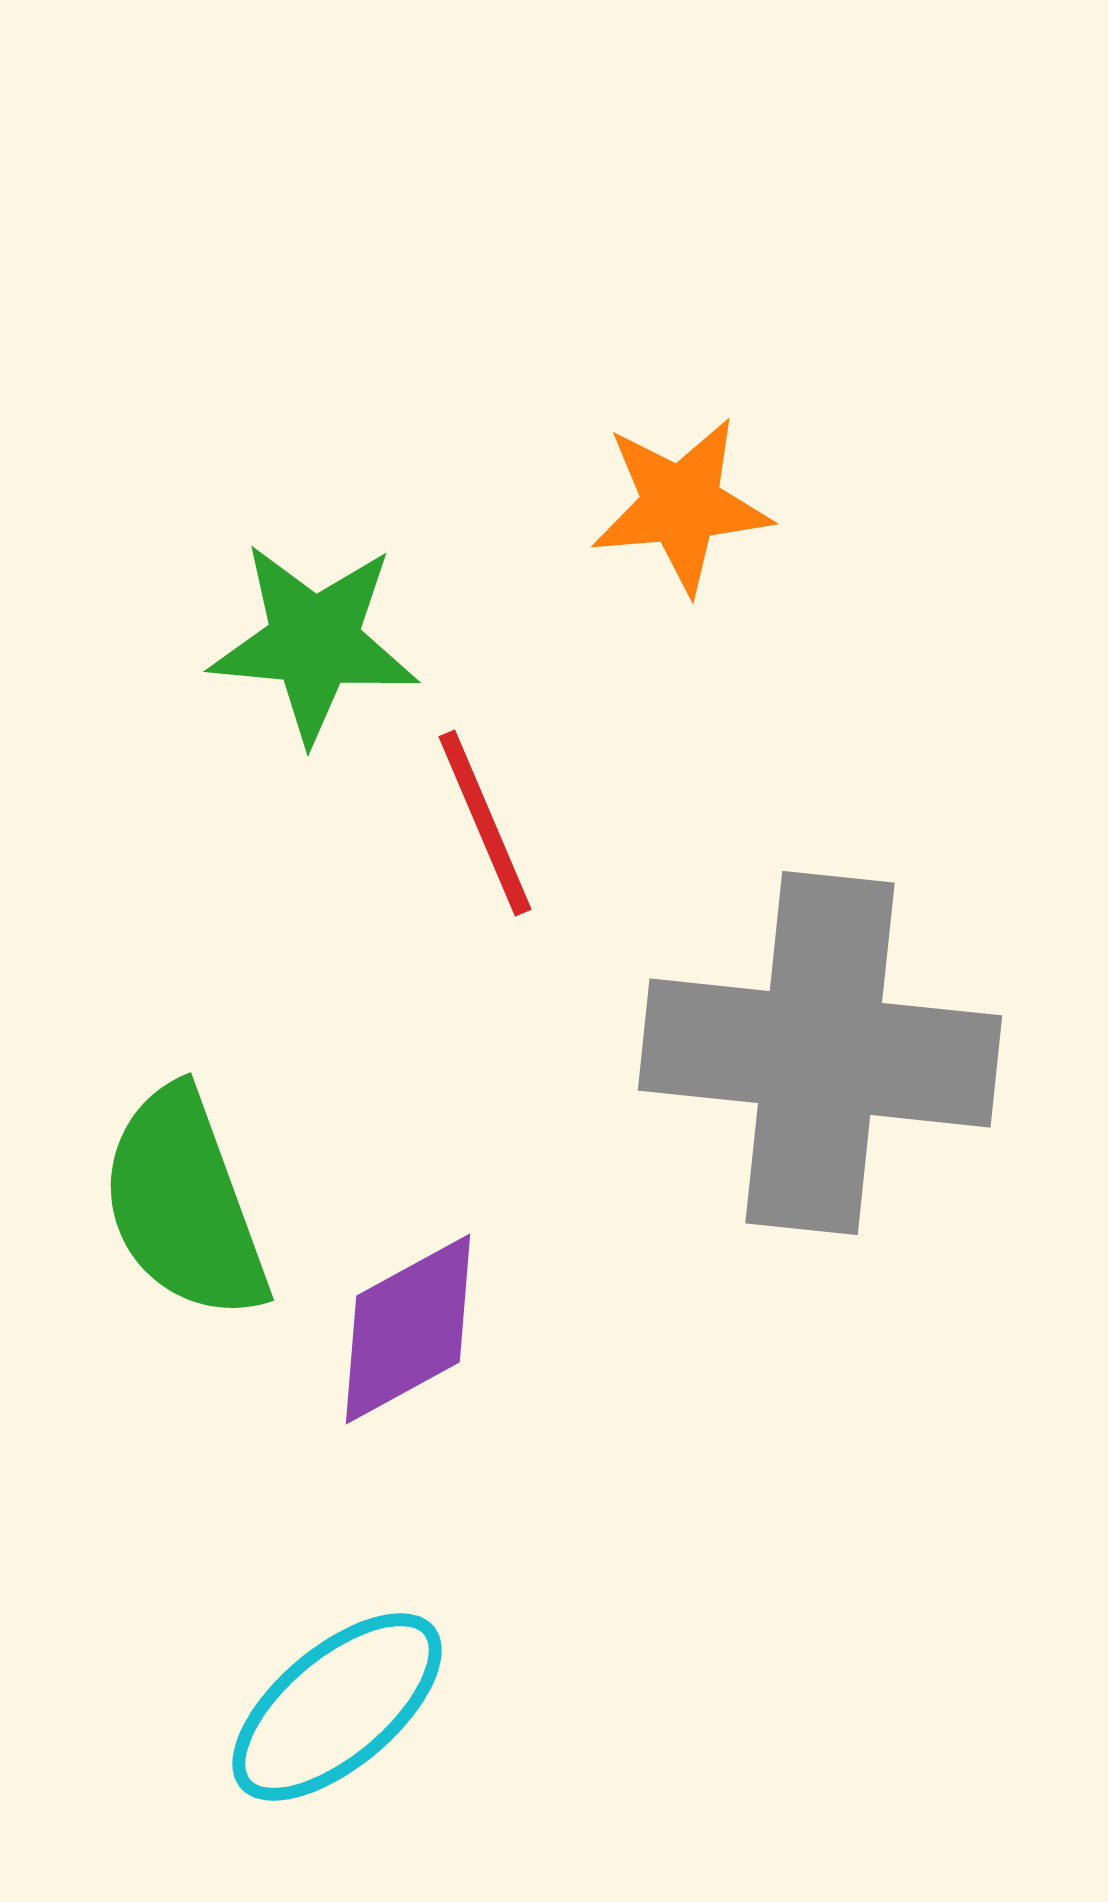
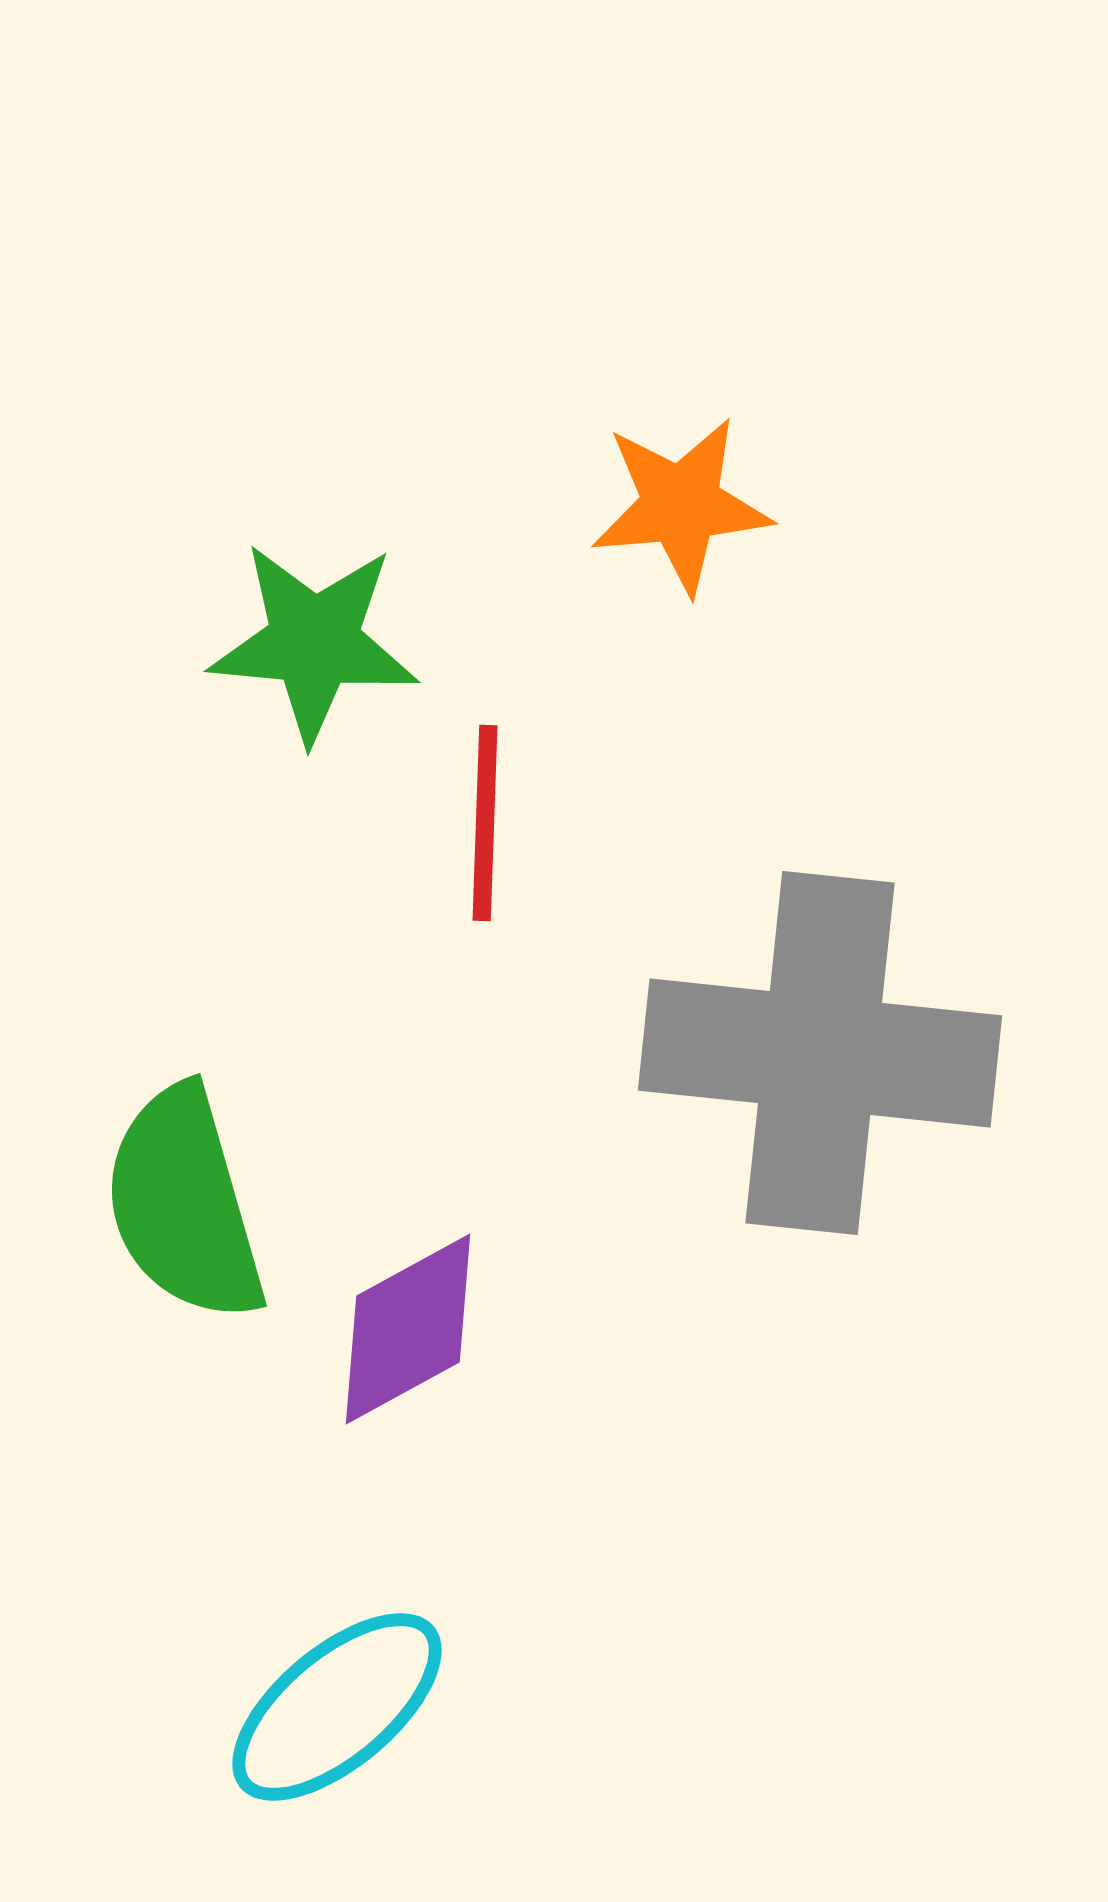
red line: rotated 25 degrees clockwise
green semicircle: rotated 4 degrees clockwise
